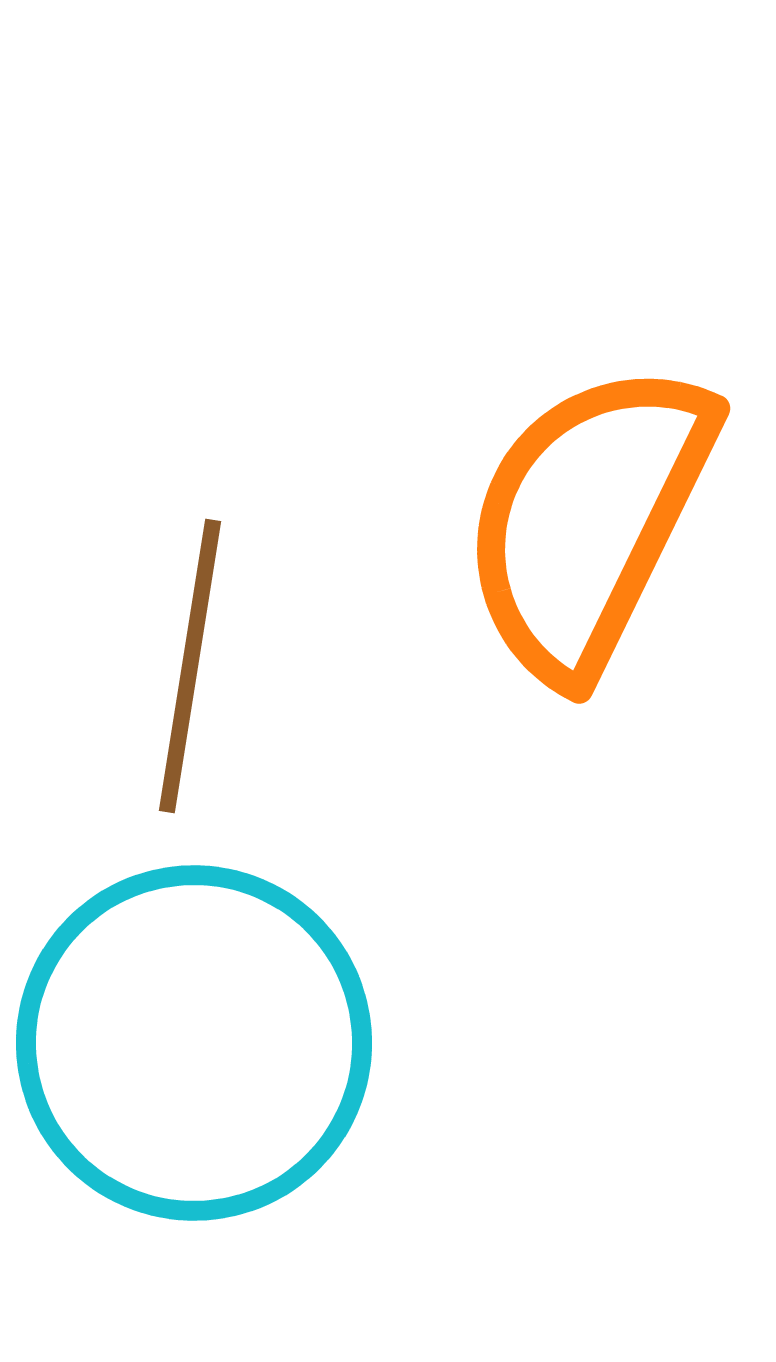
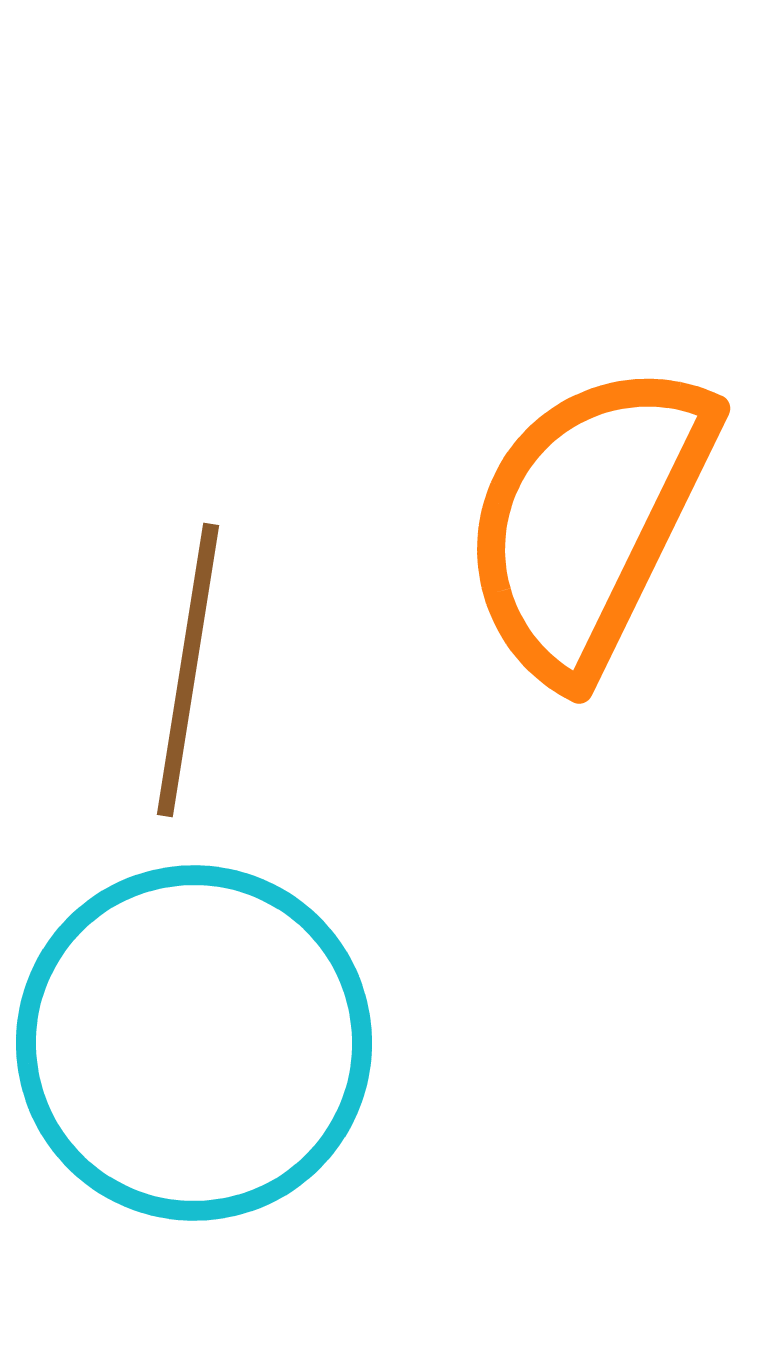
brown line: moved 2 px left, 4 px down
